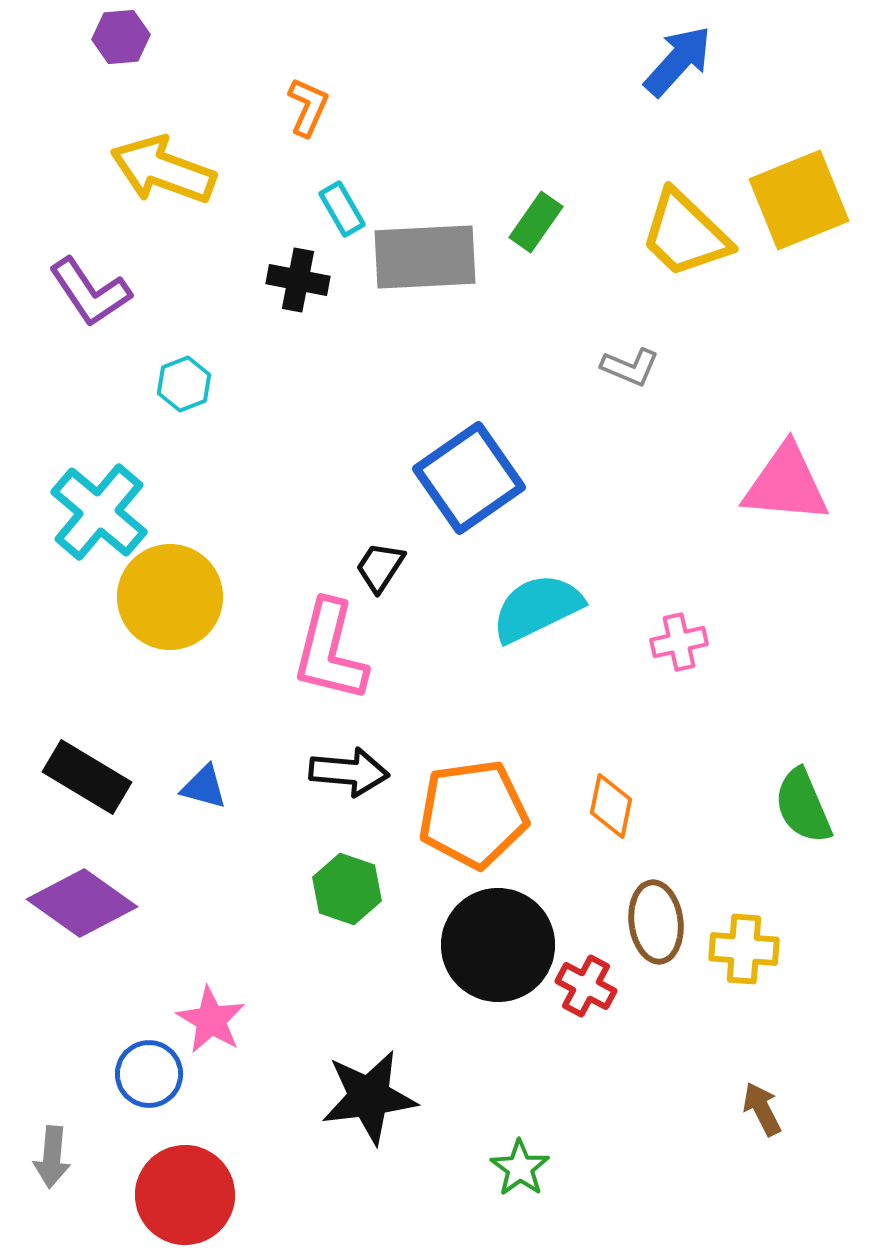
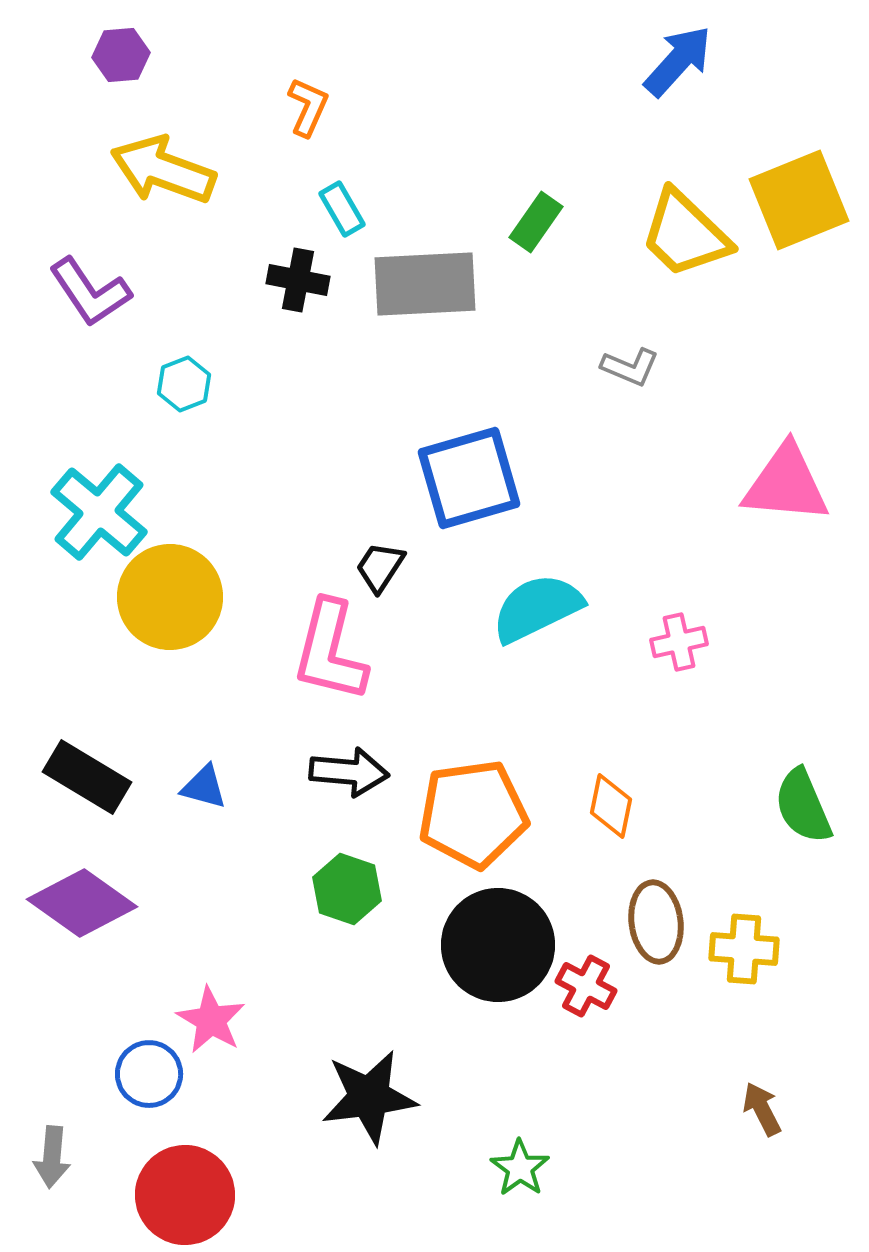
purple hexagon: moved 18 px down
gray rectangle: moved 27 px down
blue square: rotated 19 degrees clockwise
